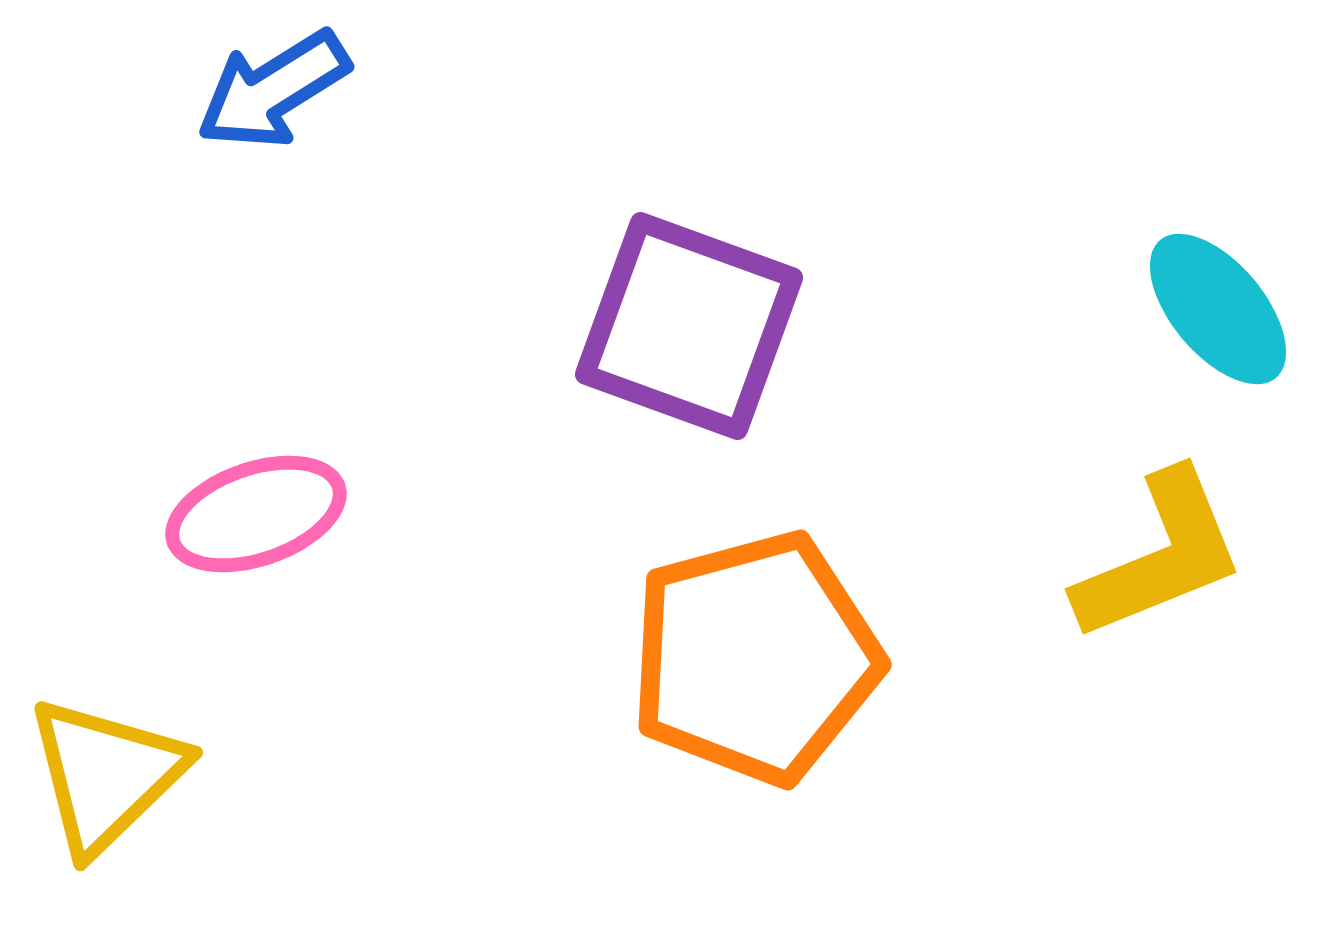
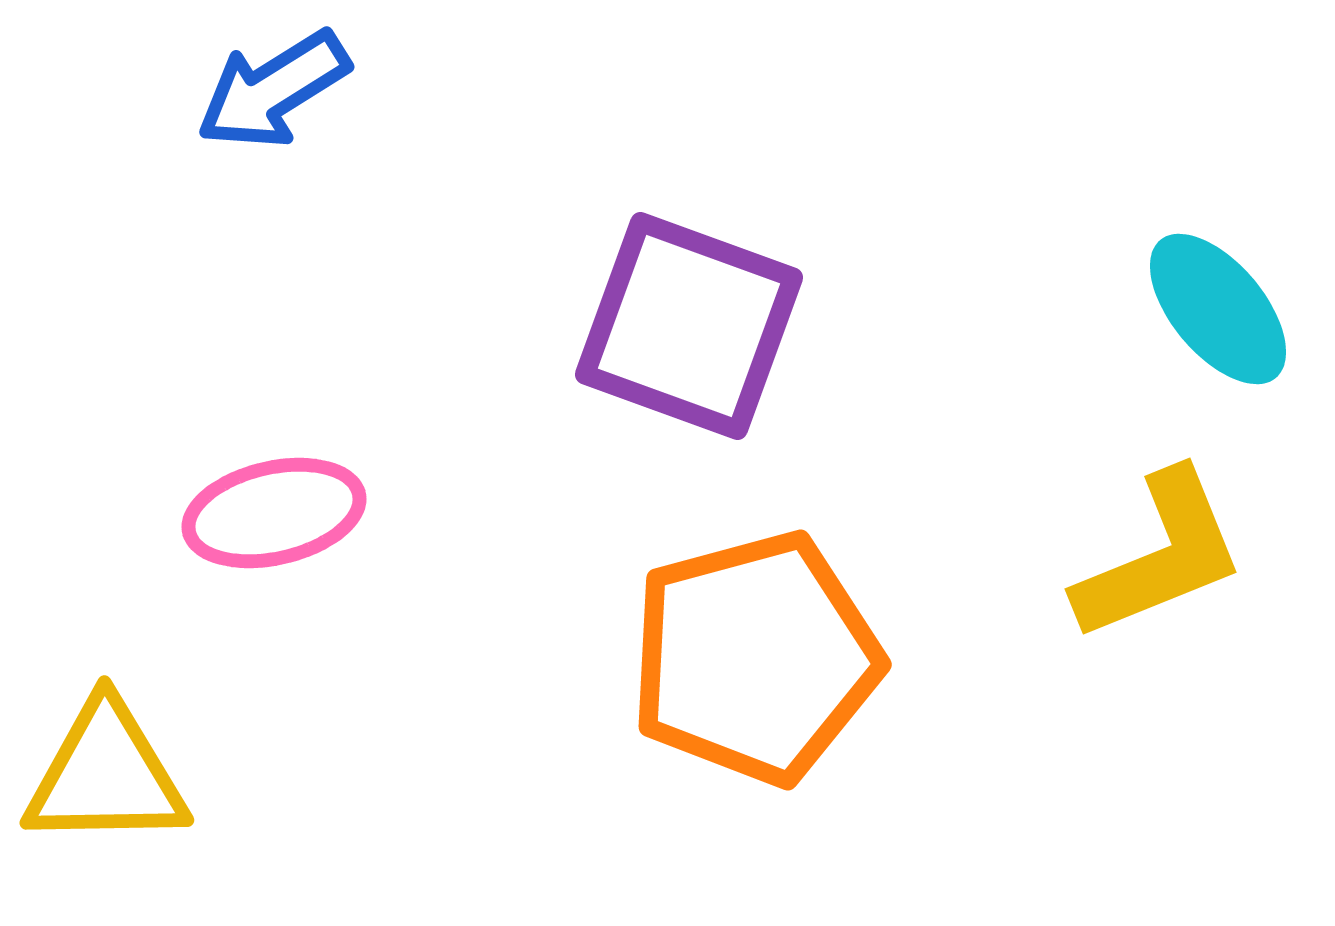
pink ellipse: moved 18 px right, 1 px up; rotated 6 degrees clockwise
yellow triangle: rotated 43 degrees clockwise
